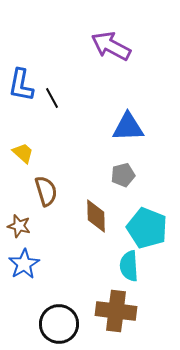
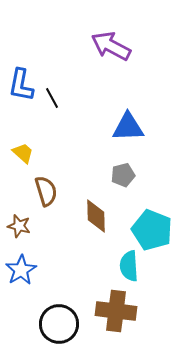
cyan pentagon: moved 5 px right, 2 px down
blue star: moved 3 px left, 6 px down
